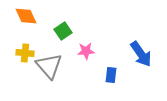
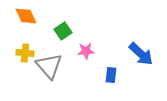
blue arrow: rotated 12 degrees counterclockwise
